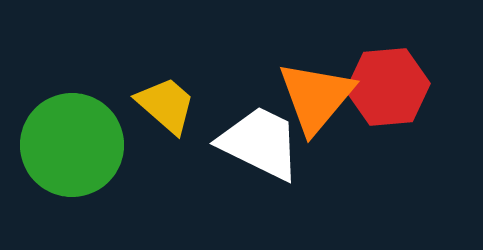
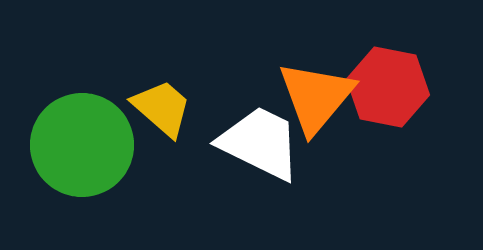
red hexagon: rotated 16 degrees clockwise
yellow trapezoid: moved 4 px left, 3 px down
green circle: moved 10 px right
